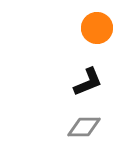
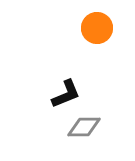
black L-shape: moved 22 px left, 12 px down
